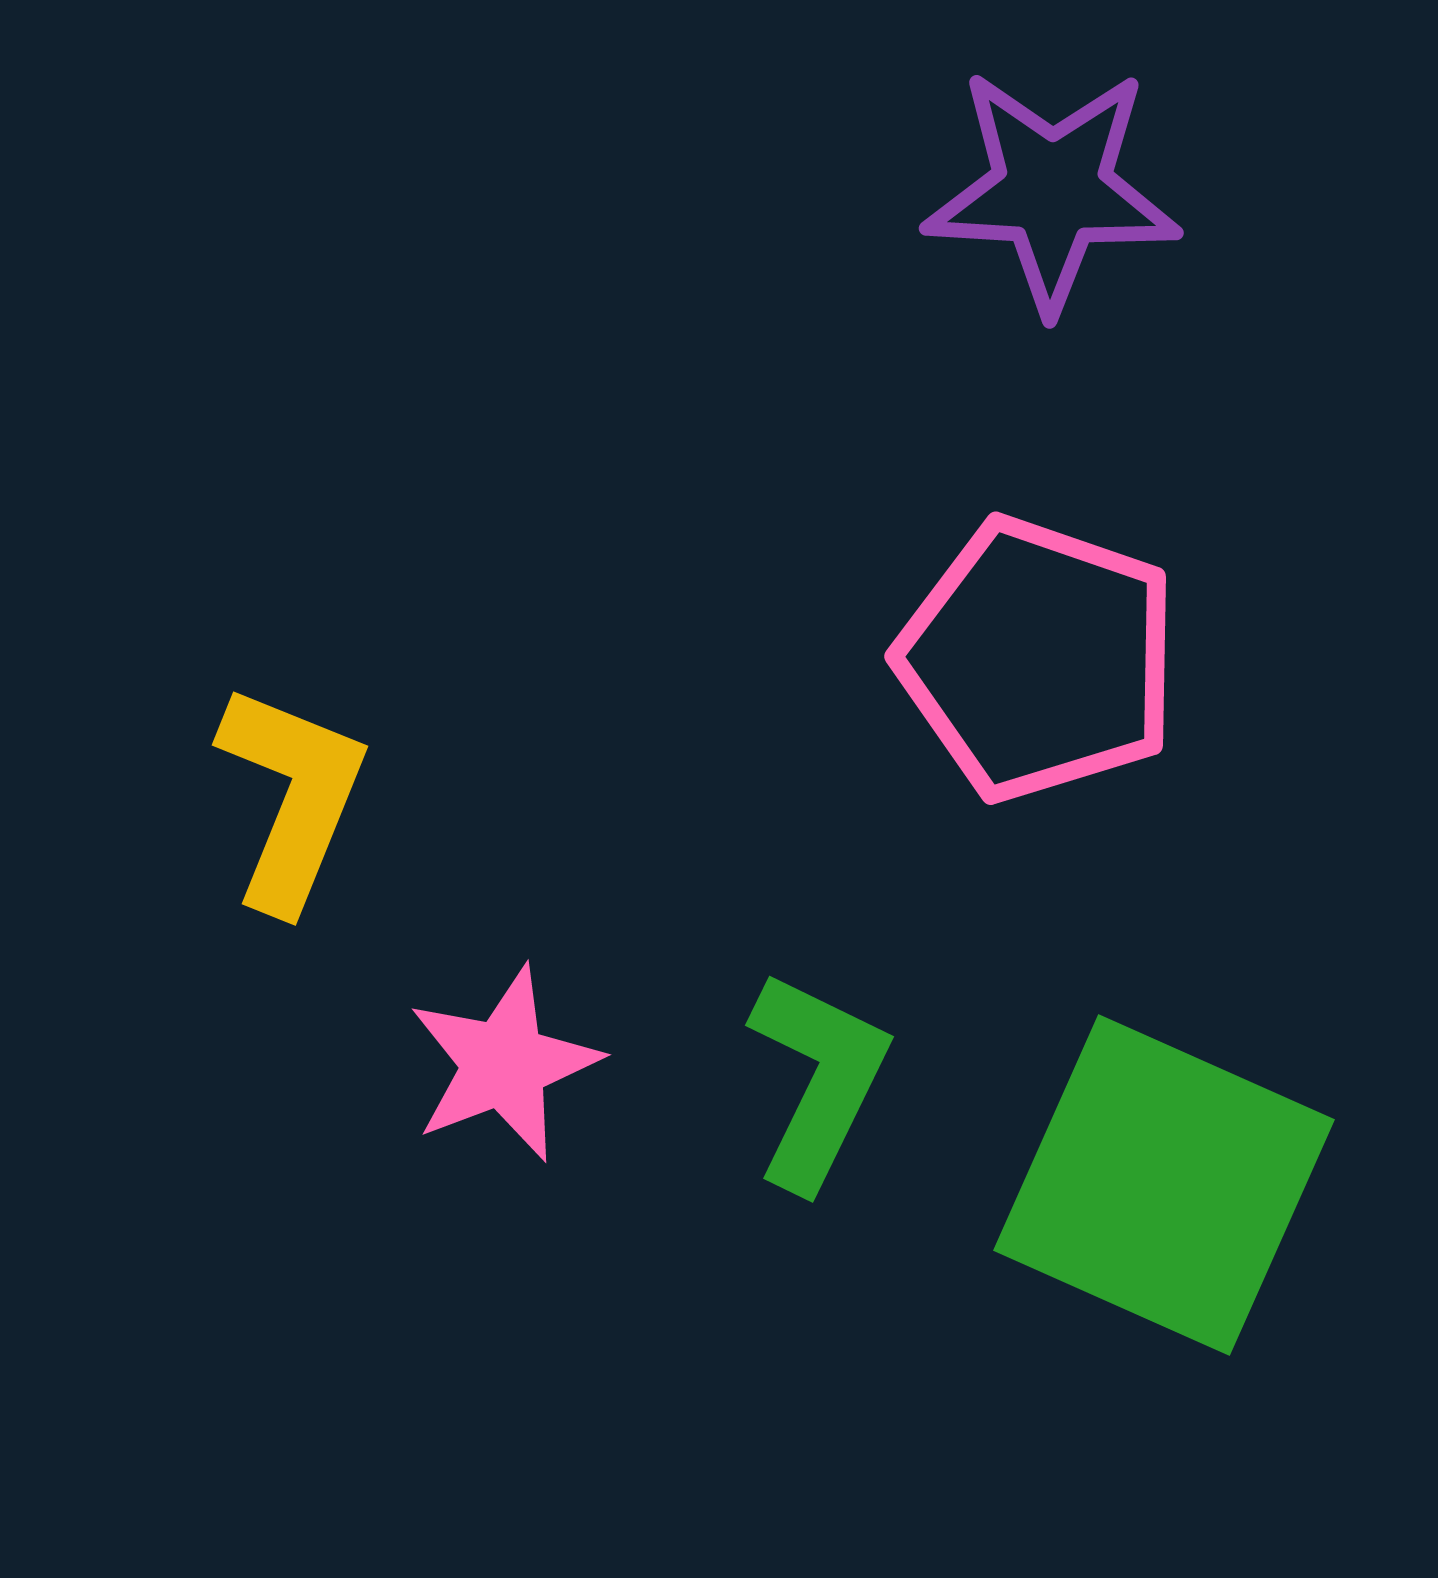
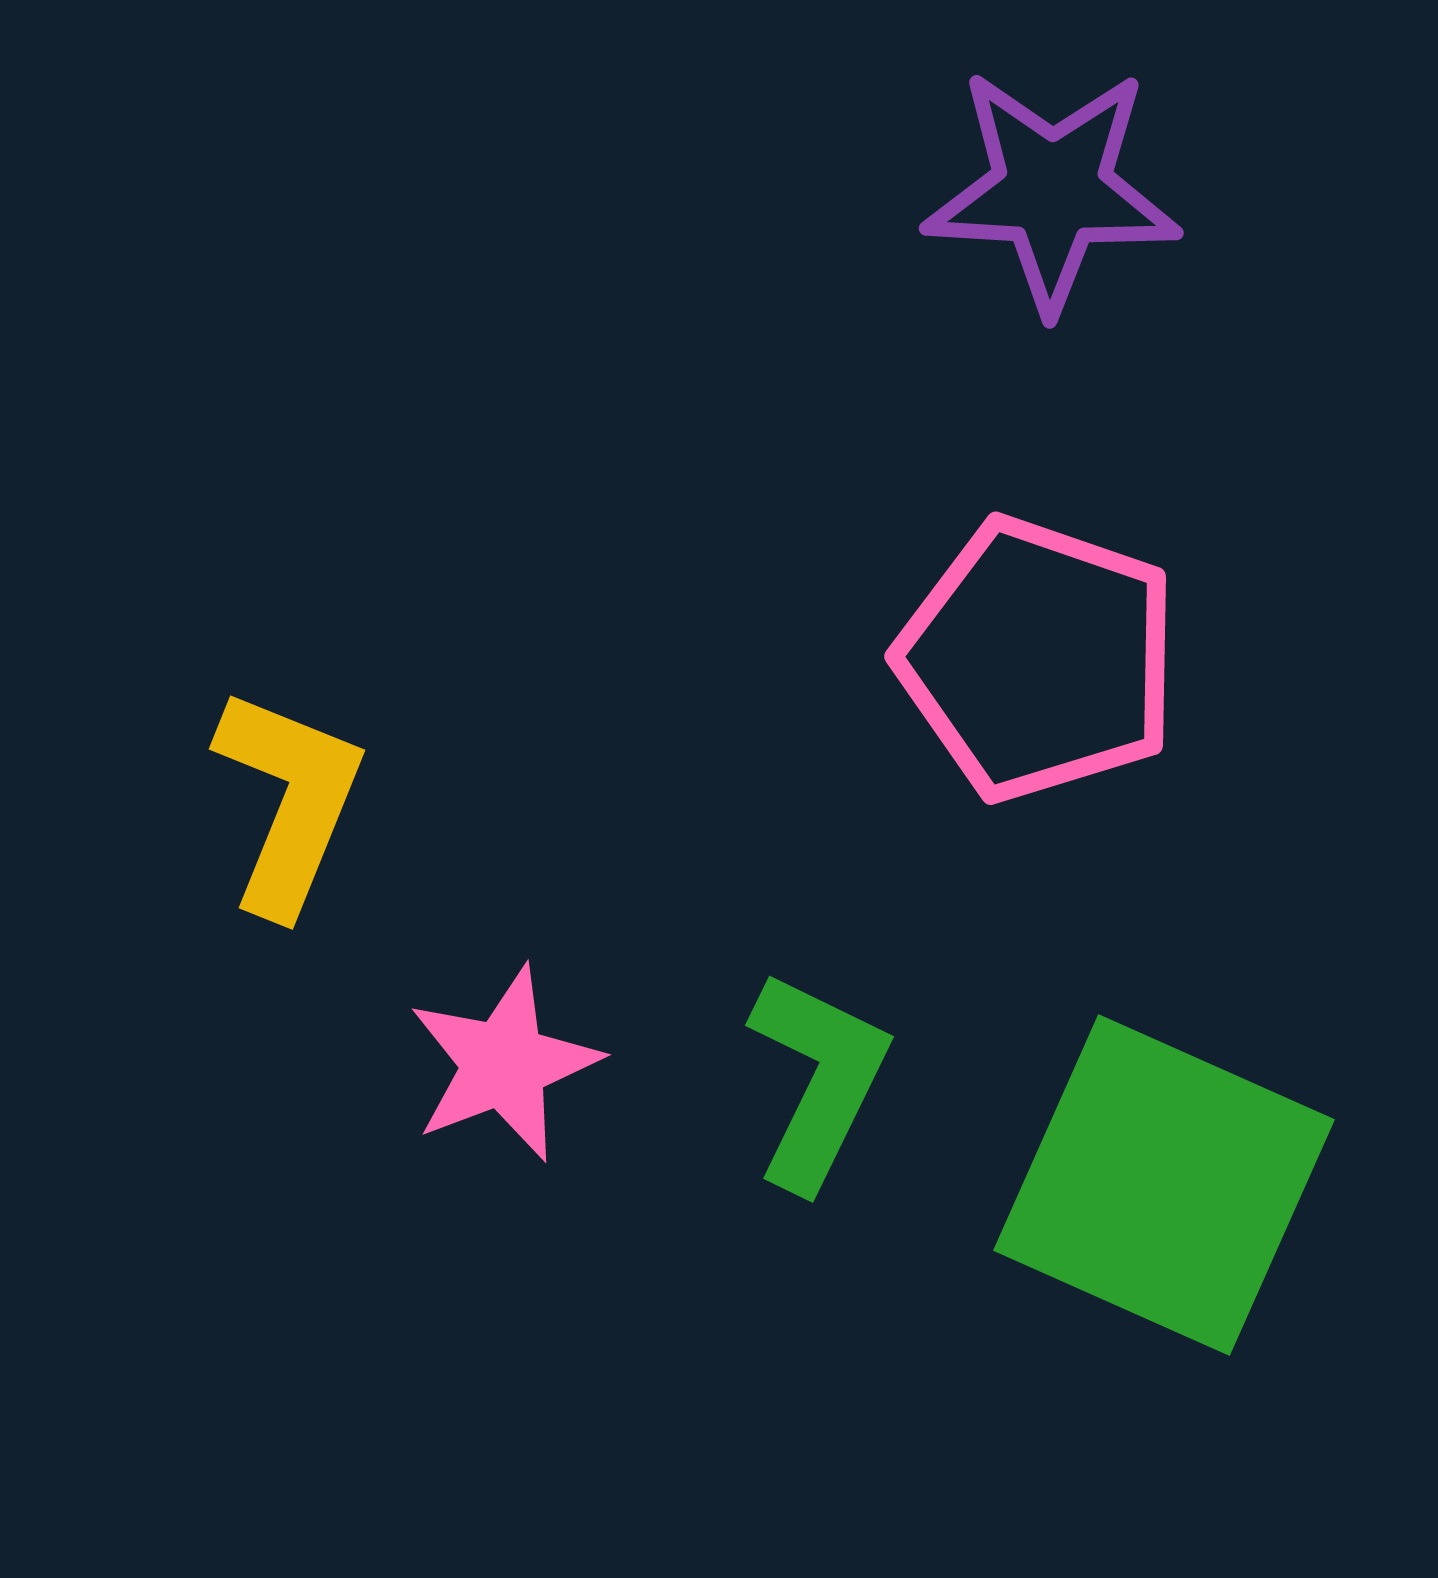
yellow L-shape: moved 3 px left, 4 px down
